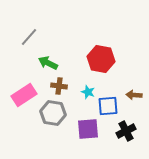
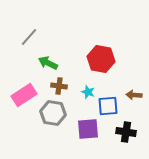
black cross: moved 1 px down; rotated 36 degrees clockwise
